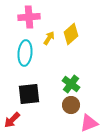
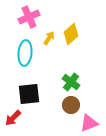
pink cross: rotated 20 degrees counterclockwise
green cross: moved 2 px up
red arrow: moved 1 px right, 2 px up
